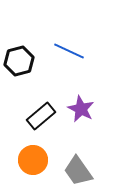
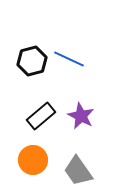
blue line: moved 8 px down
black hexagon: moved 13 px right
purple star: moved 7 px down
